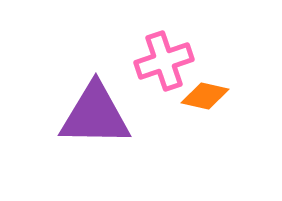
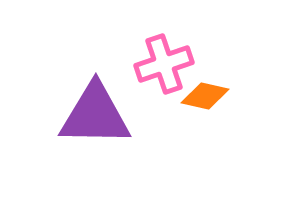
pink cross: moved 3 px down
